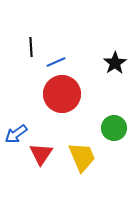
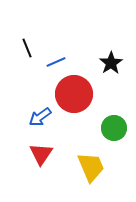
black line: moved 4 px left, 1 px down; rotated 18 degrees counterclockwise
black star: moved 4 px left
red circle: moved 12 px right
blue arrow: moved 24 px right, 17 px up
yellow trapezoid: moved 9 px right, 10 px down
